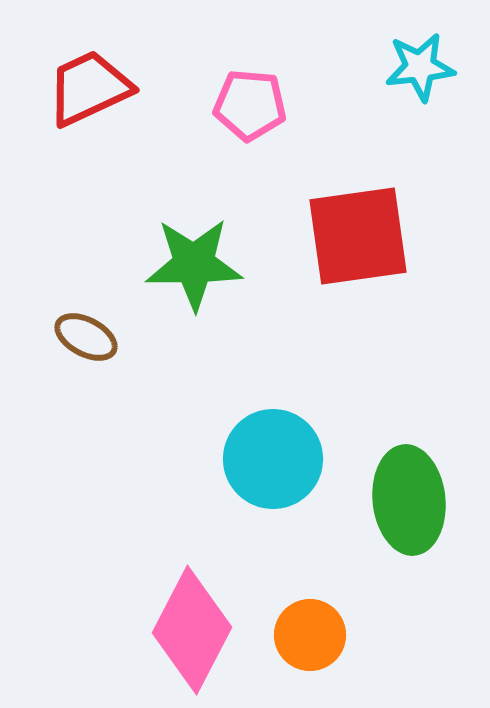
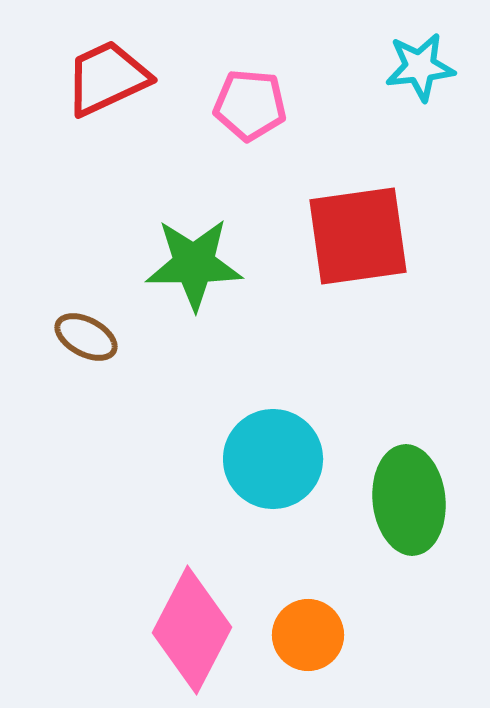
red trapezoid: moved 18 px right, 10 px up
orange circle: moved 2 px left
